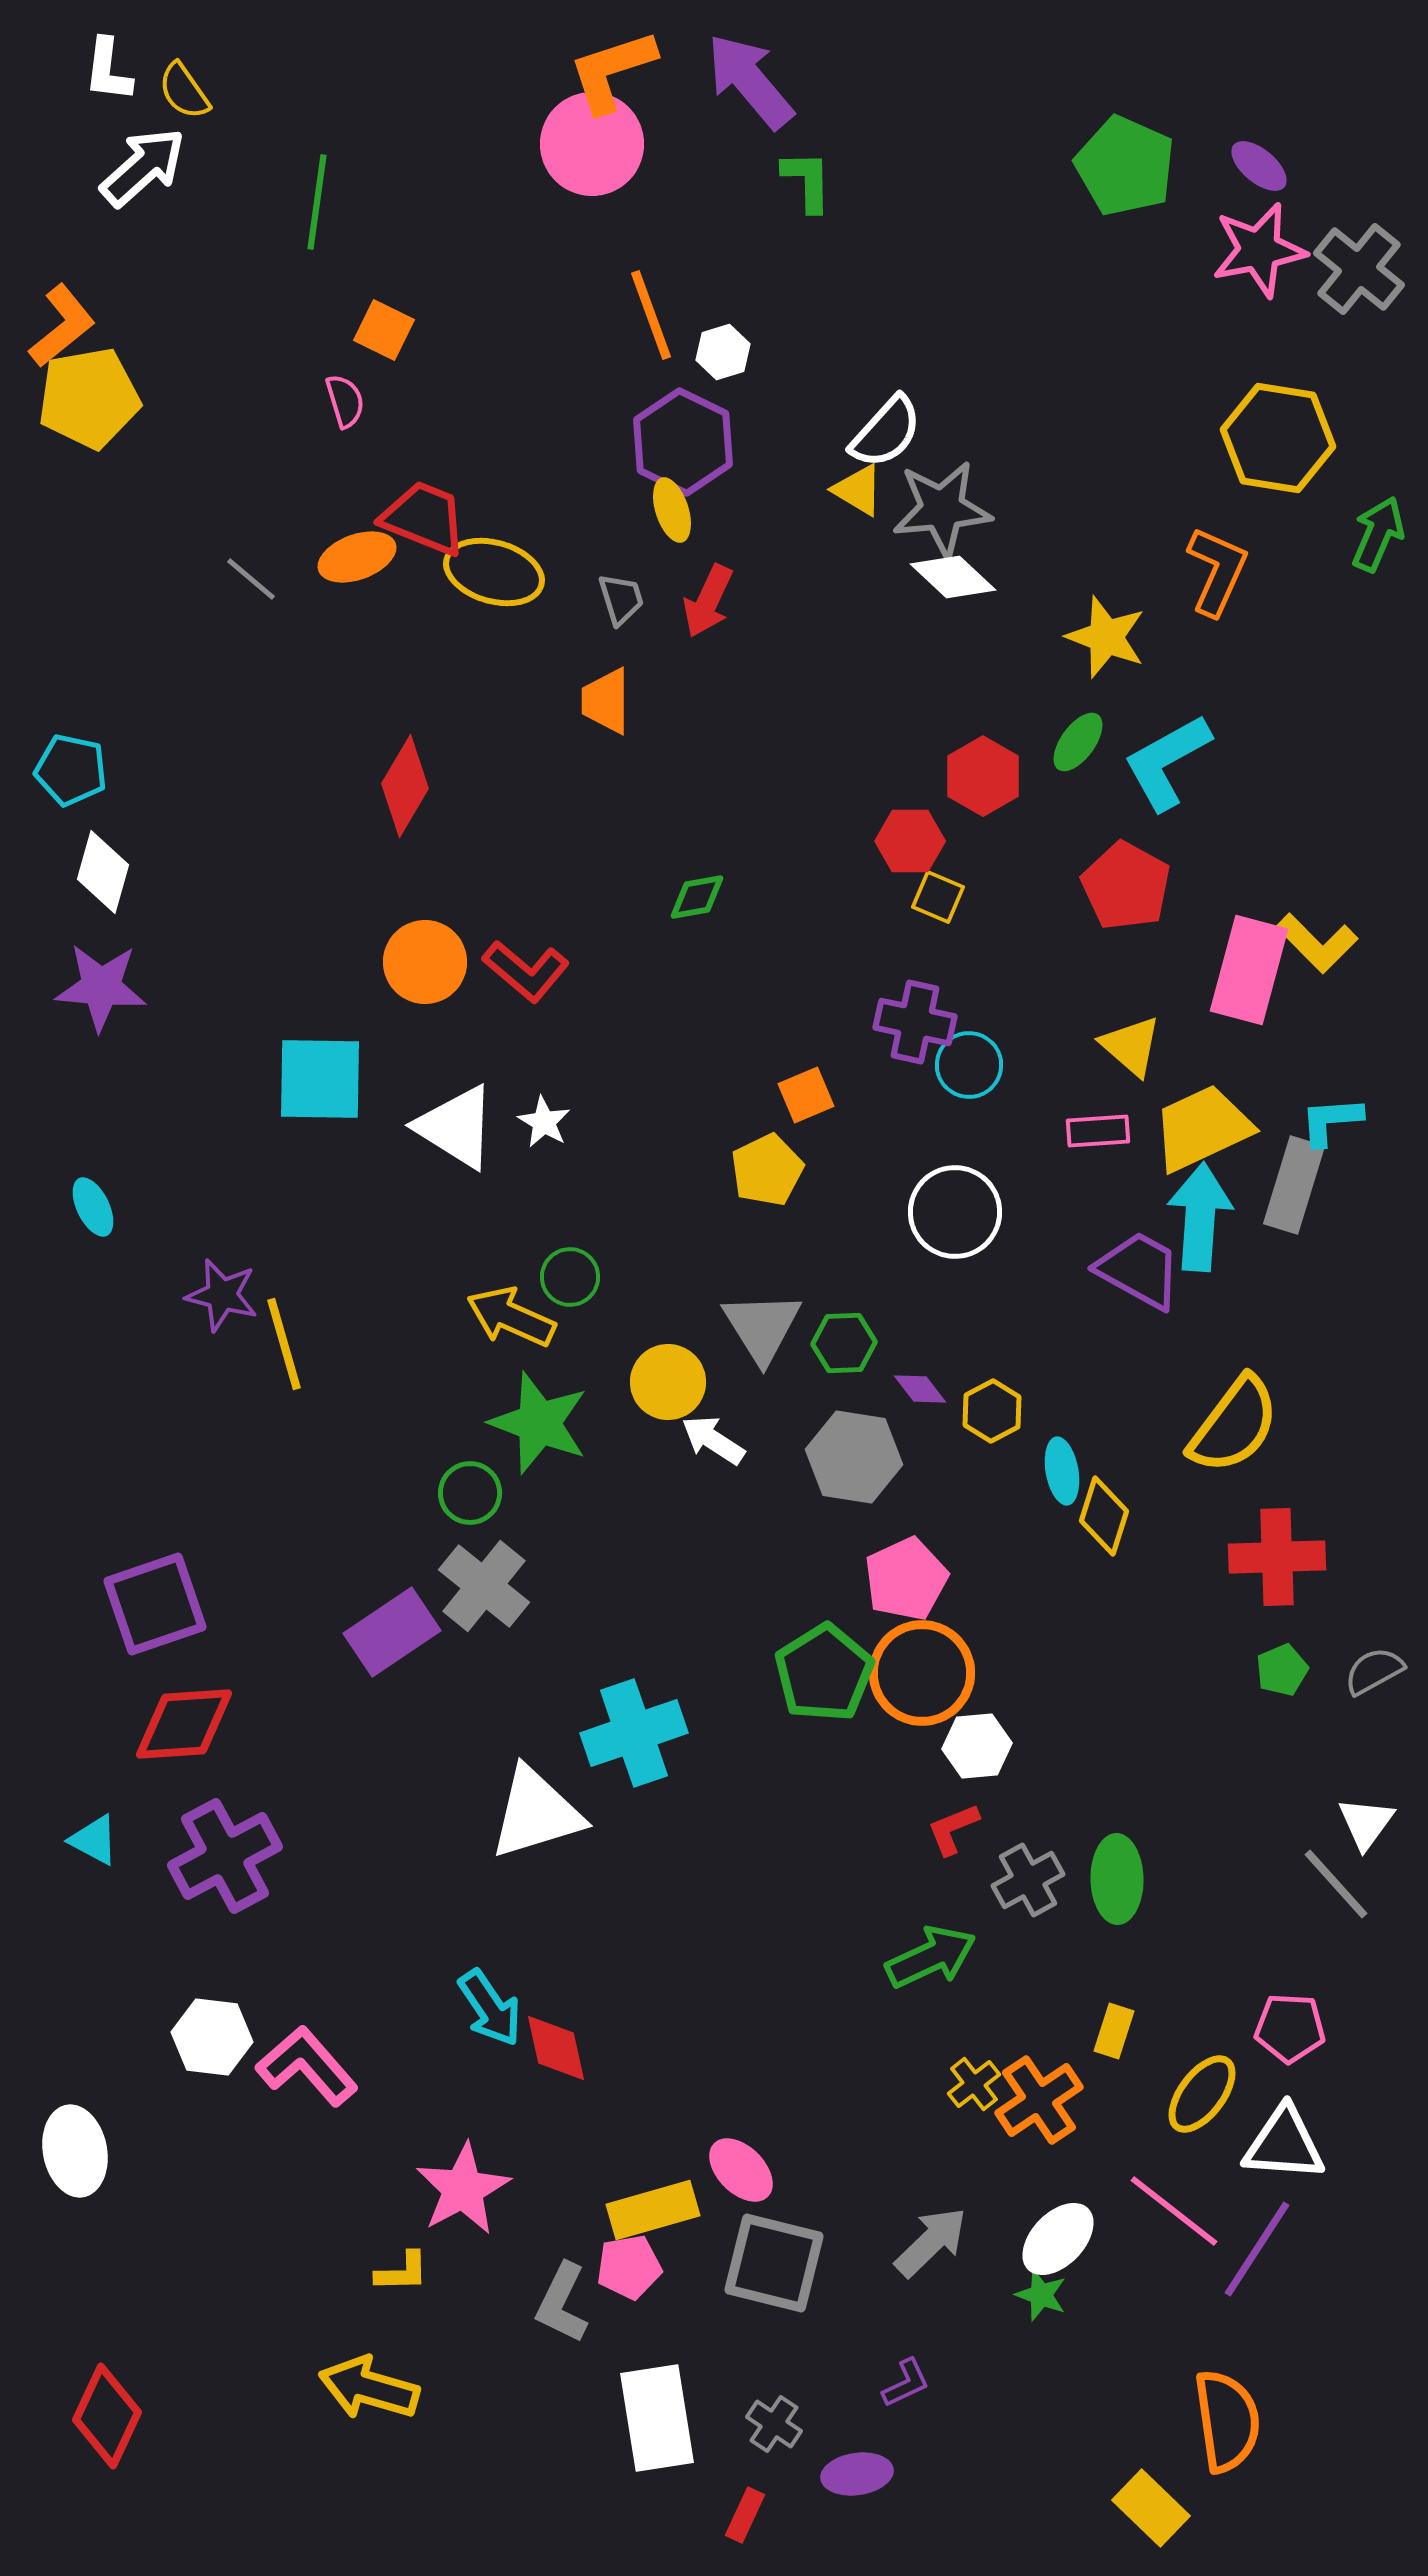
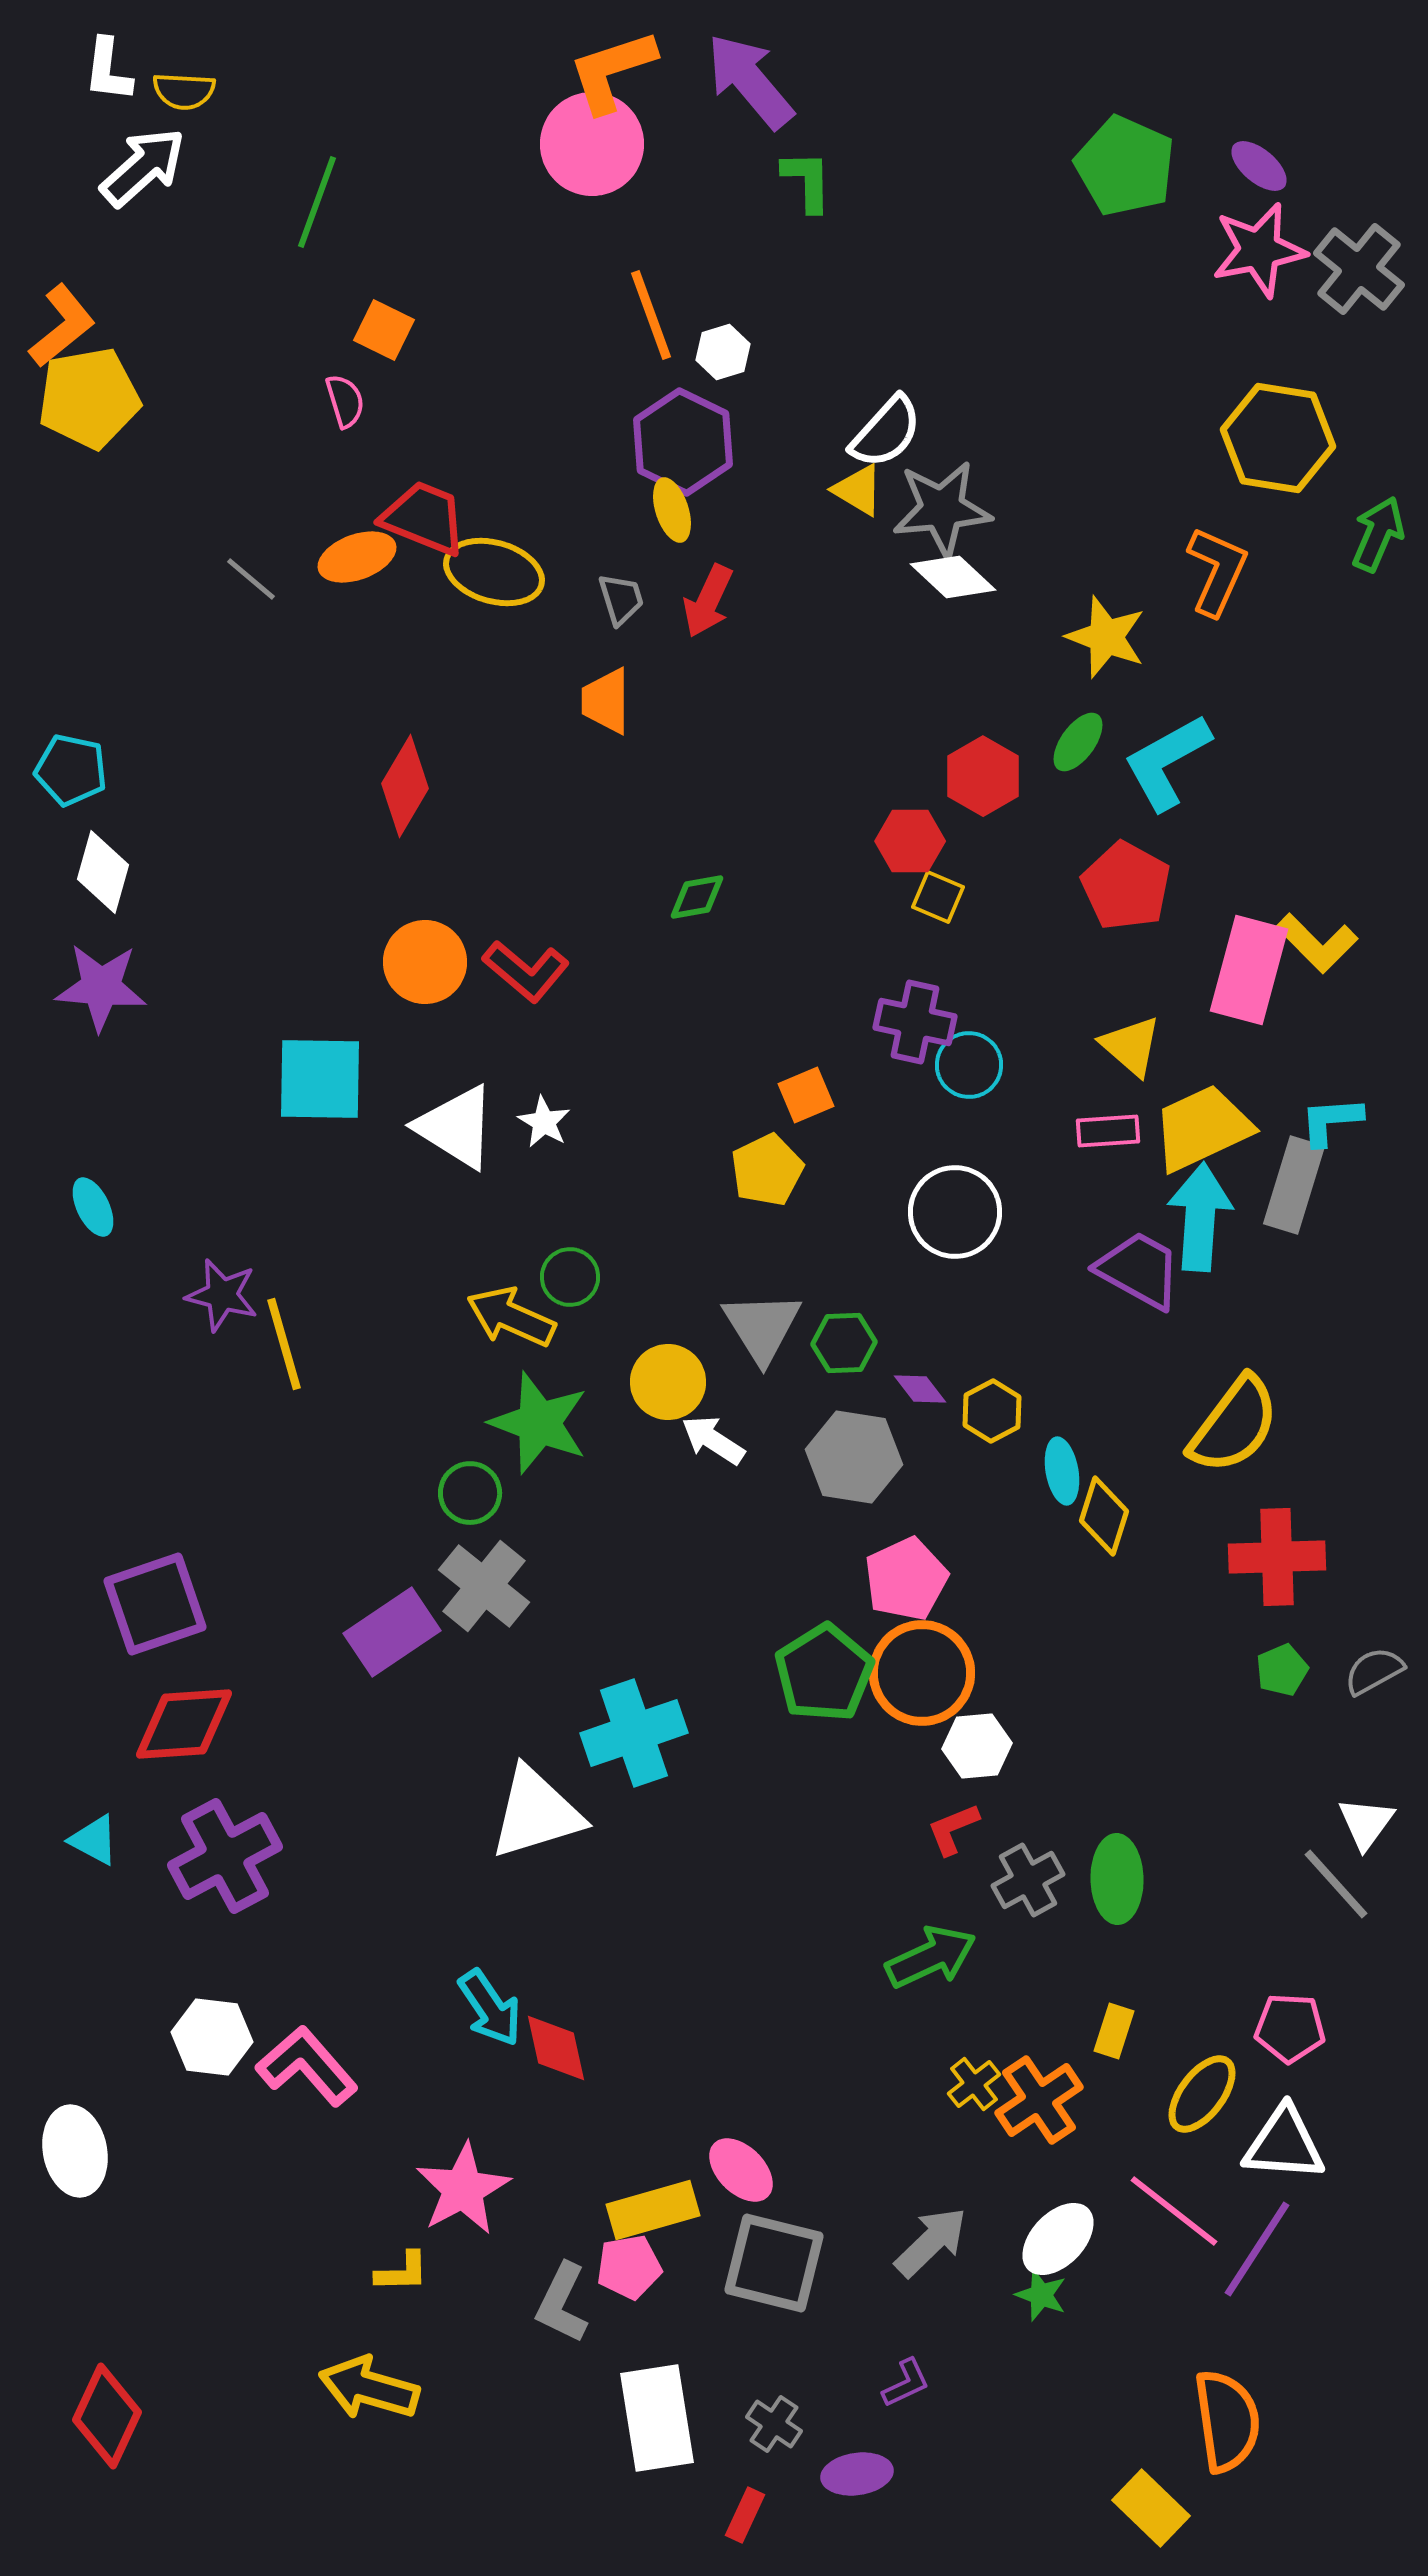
yellow semicircle at (184, 91): rotated 52 degrees counterclockwise
green line at (317, 202): rotated 12 degrees clockwise
pink rectangle at (1098, 1131): moved 10 px right
